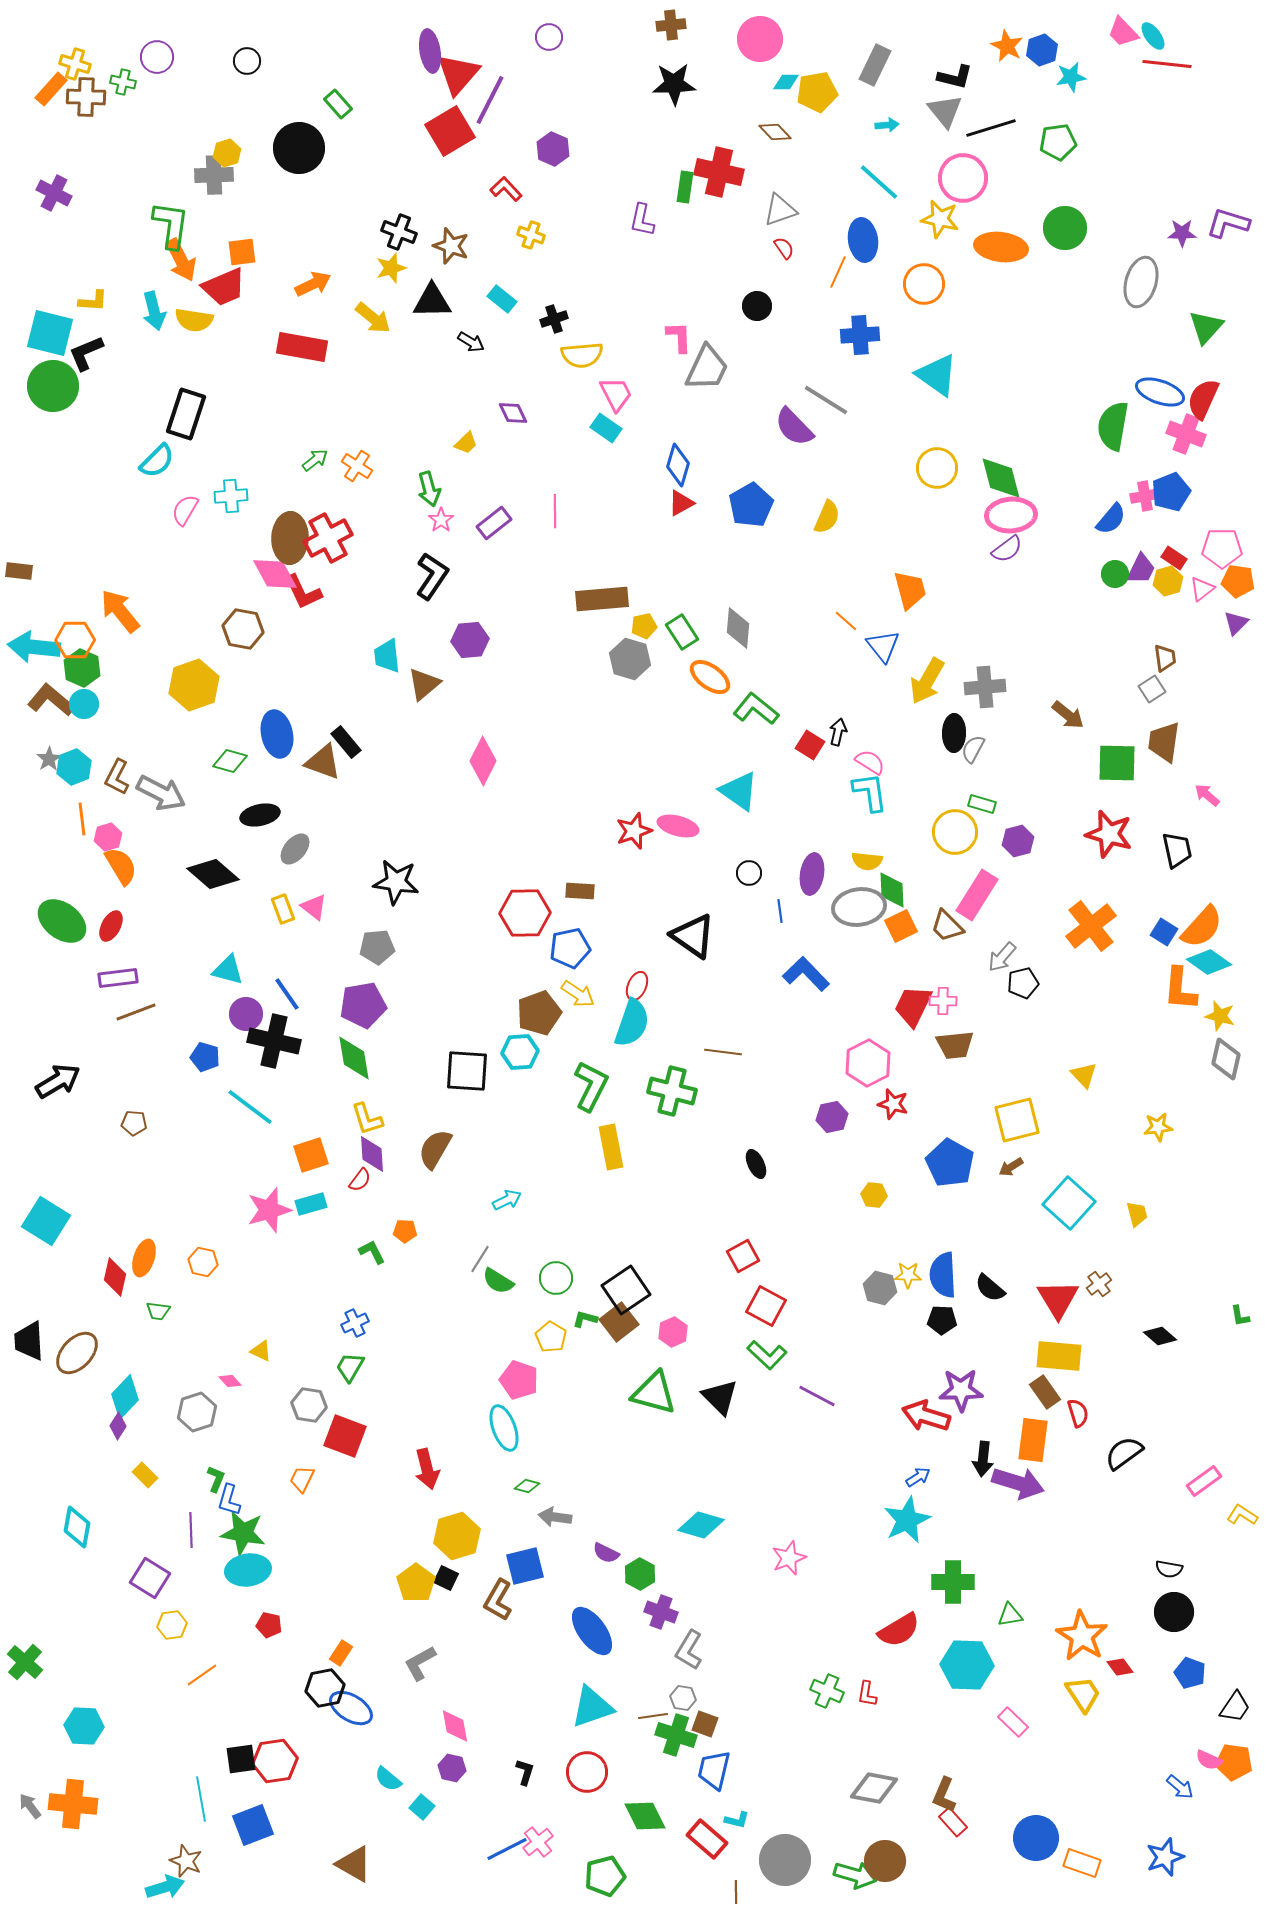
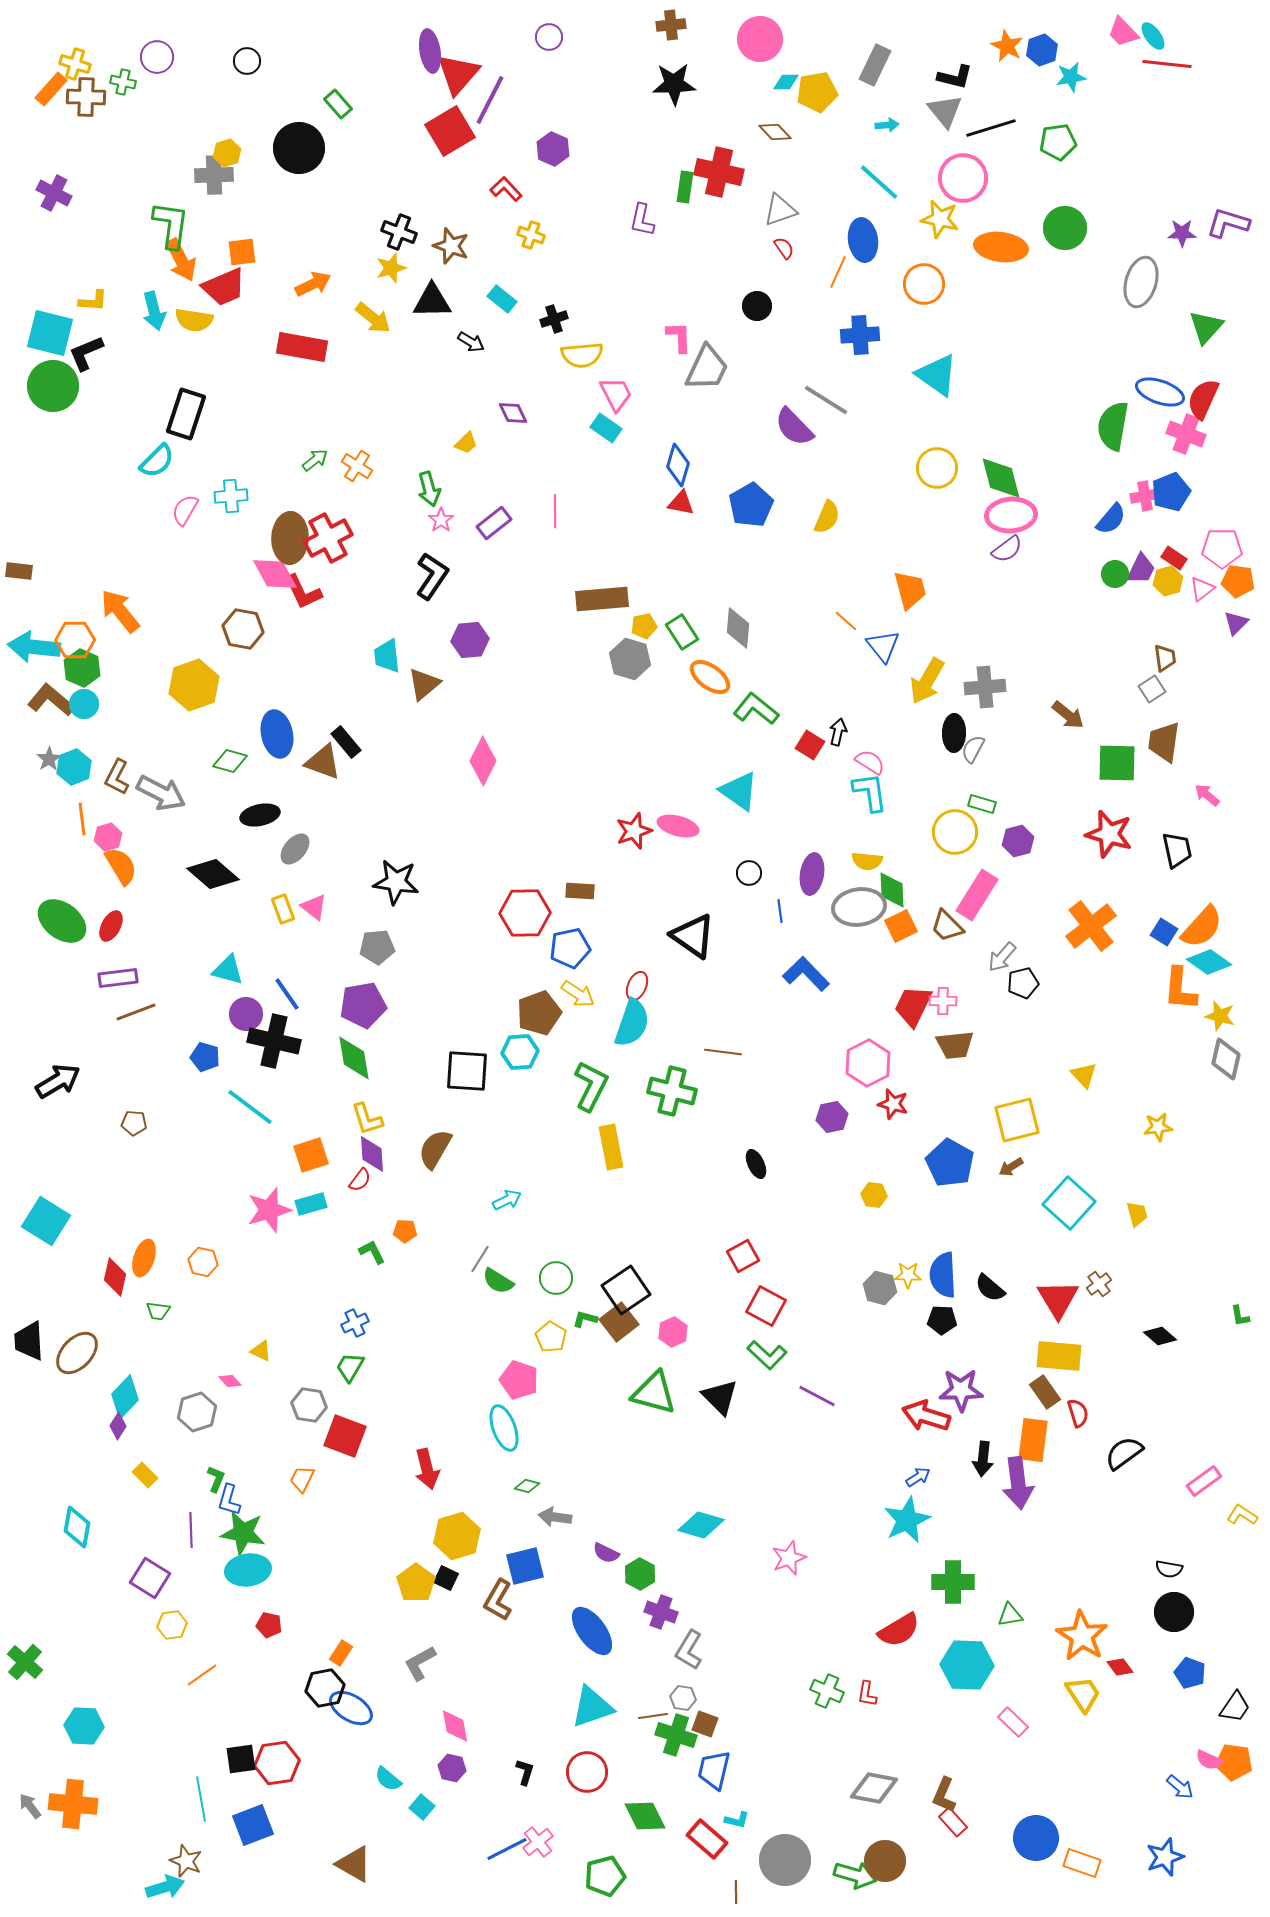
red triangle at (681, 503): rotated 40 degrees clockwise
purple arrow at (1018, 1483): rotated 66 degrees clockwise
red hexagon at (275, 1761): moved 2 px right, 2 px down
